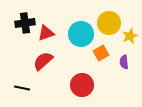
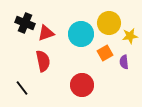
black cross: rotated 30 degrees clockwise
yellow star: rotated 14 degrees clockwise
orange square: moved 4 px right
red semicircle: rotated 120 degrees clockwise
black line: rotated 42 degrees clockwise
